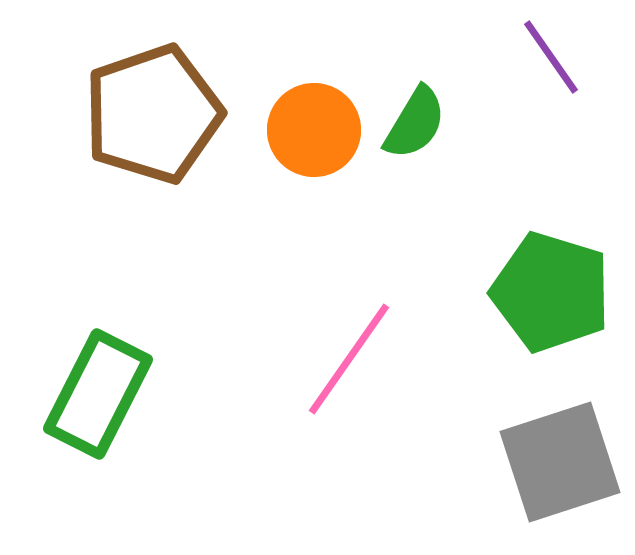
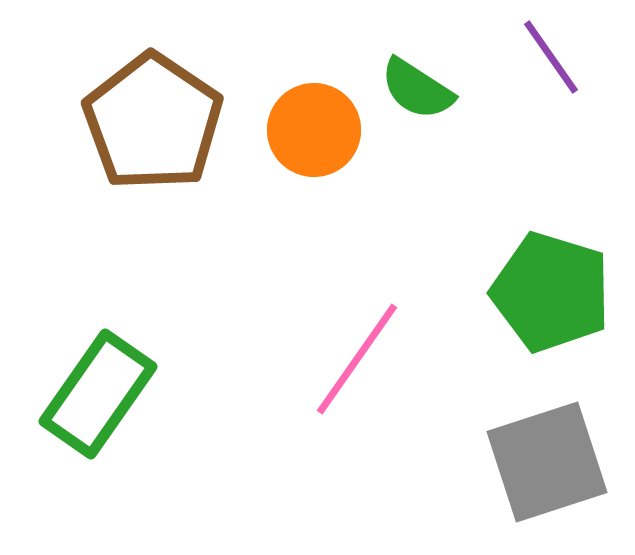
brown pentagon: moved 8 px down; rotated 19 degrees counterclockwise
green semicircle: moved 2 px right, 34 px up; rotated 92 degrees clockwise
pink line: moved 8 px right
green rectangle: rotated 8 degrees clockwise
gray square: moved 13 px left
